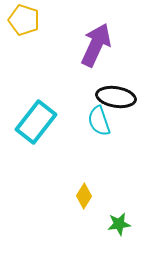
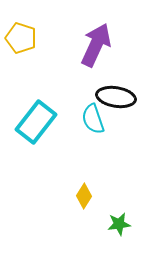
yellow pentagon: moved 3 px left, 18 px down
cyan semicircle: moved 6 px left, 2 px up
